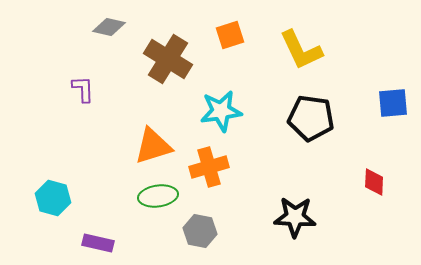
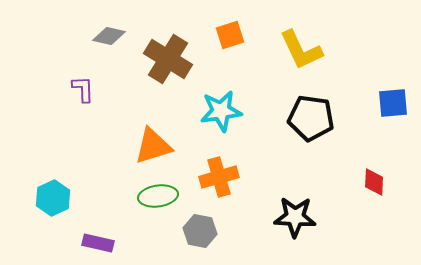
gray diamond: moved 9 px down
orange cross: moved 10 px right, 10 px down
cyan hexagon: rotated 20 degrees clockwise
